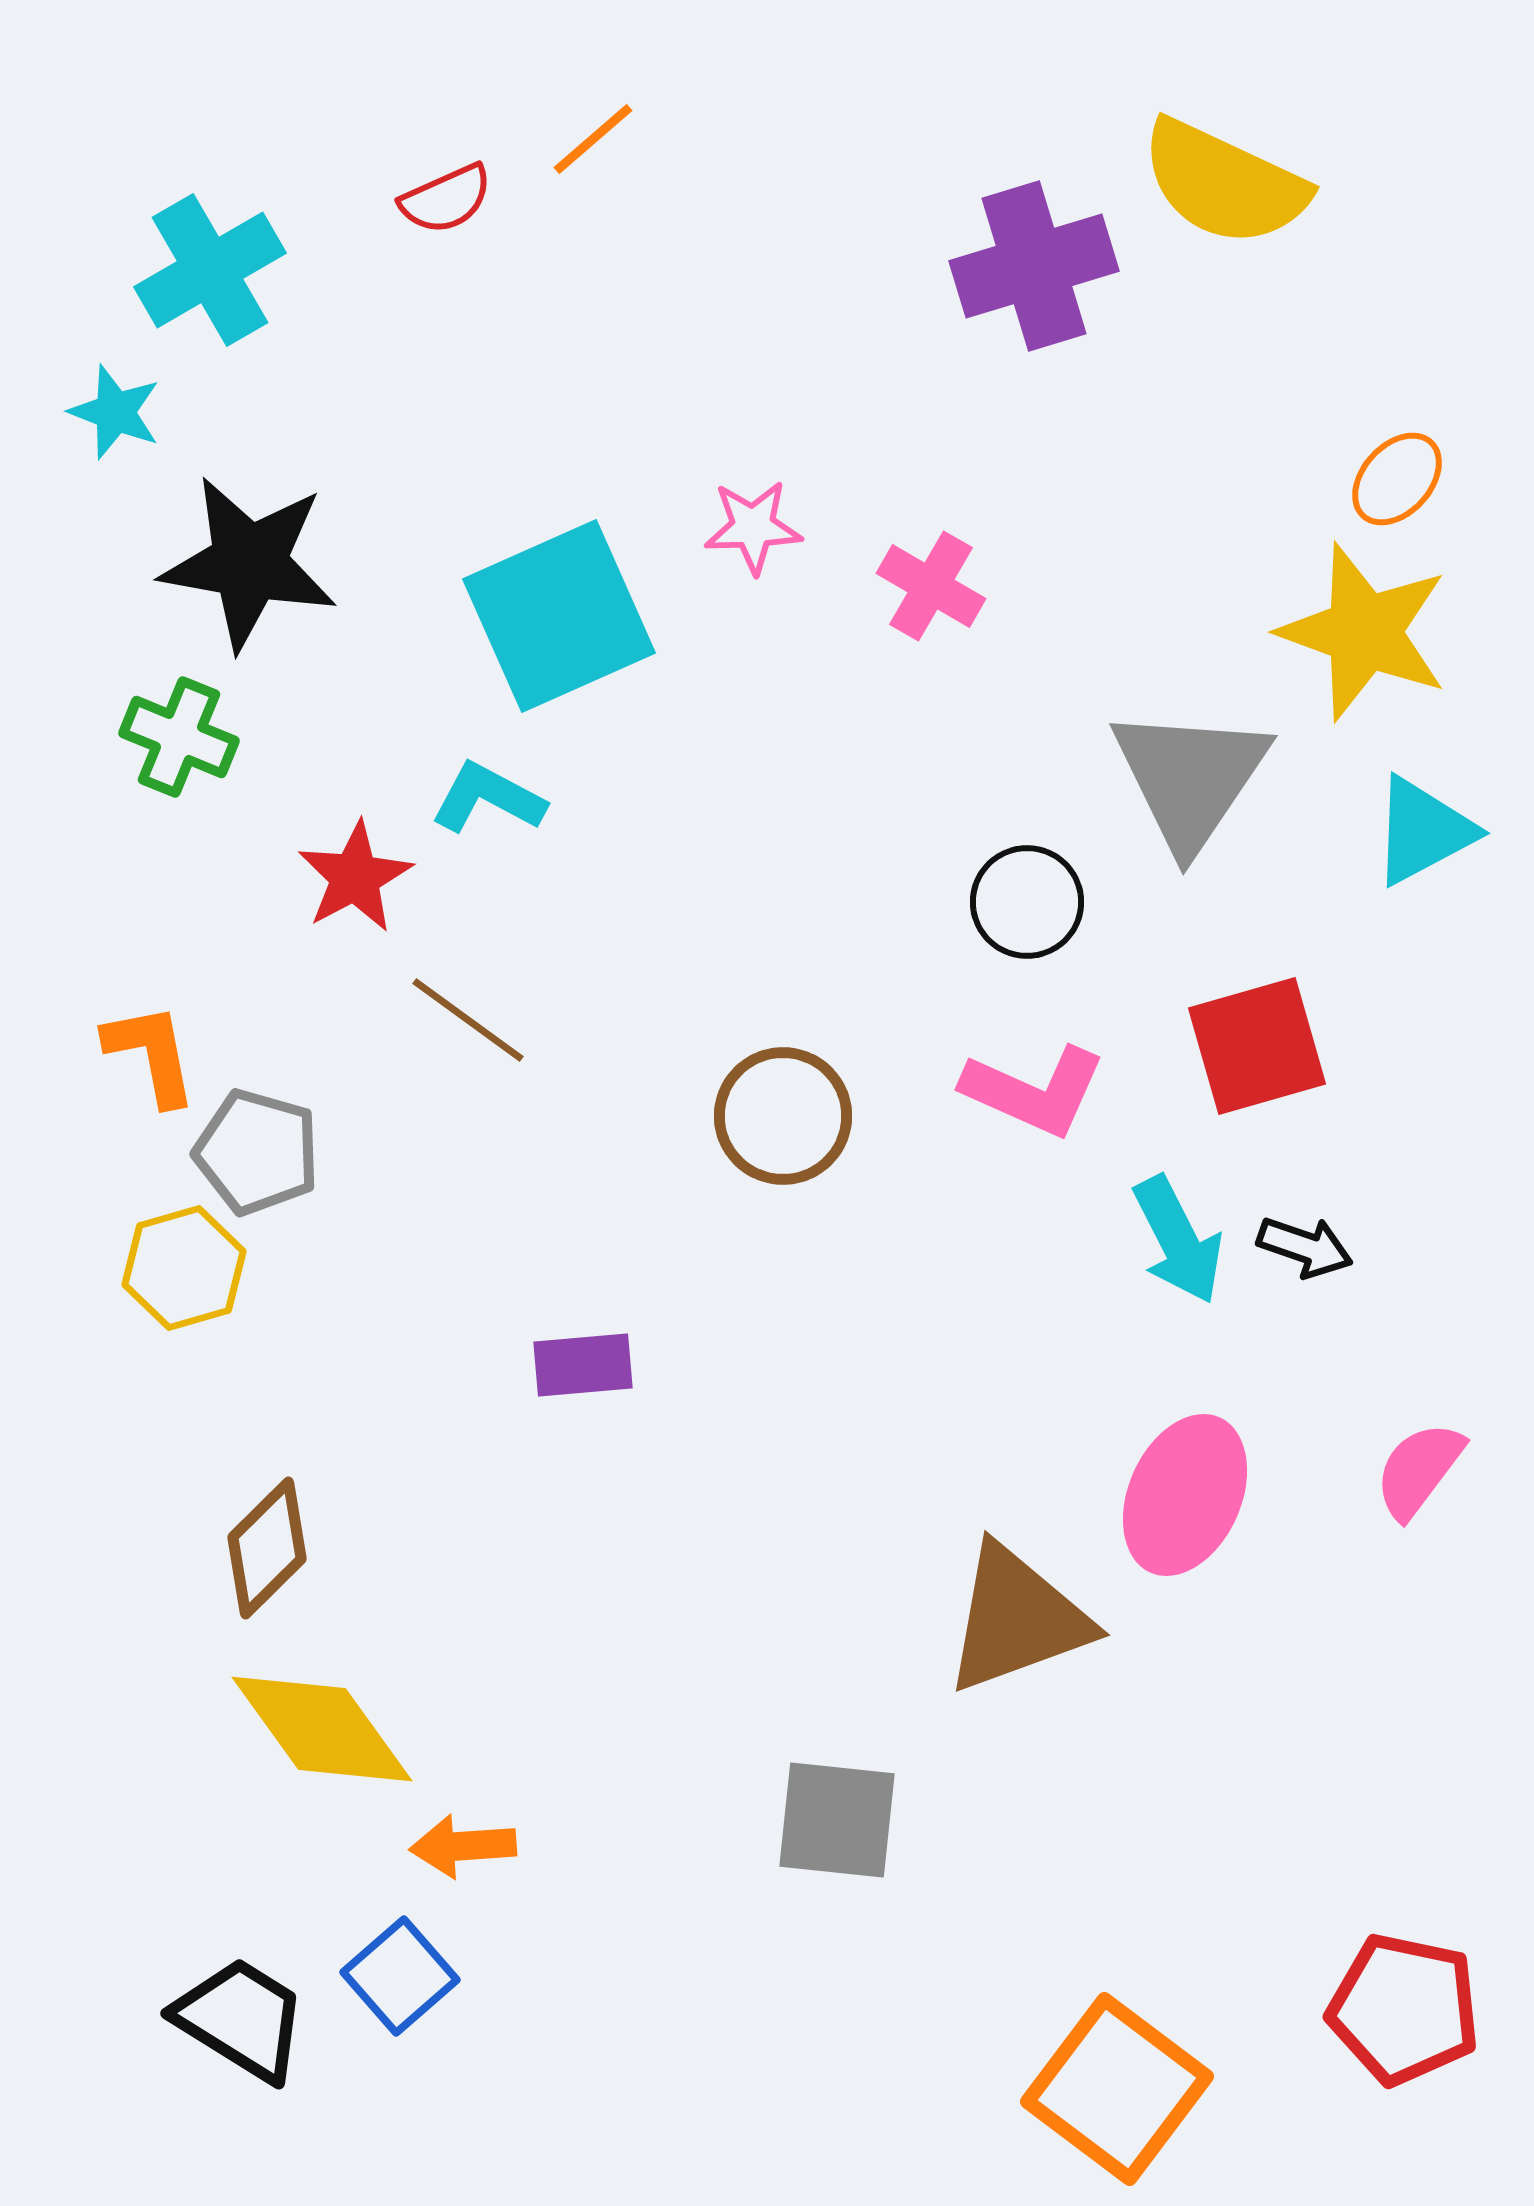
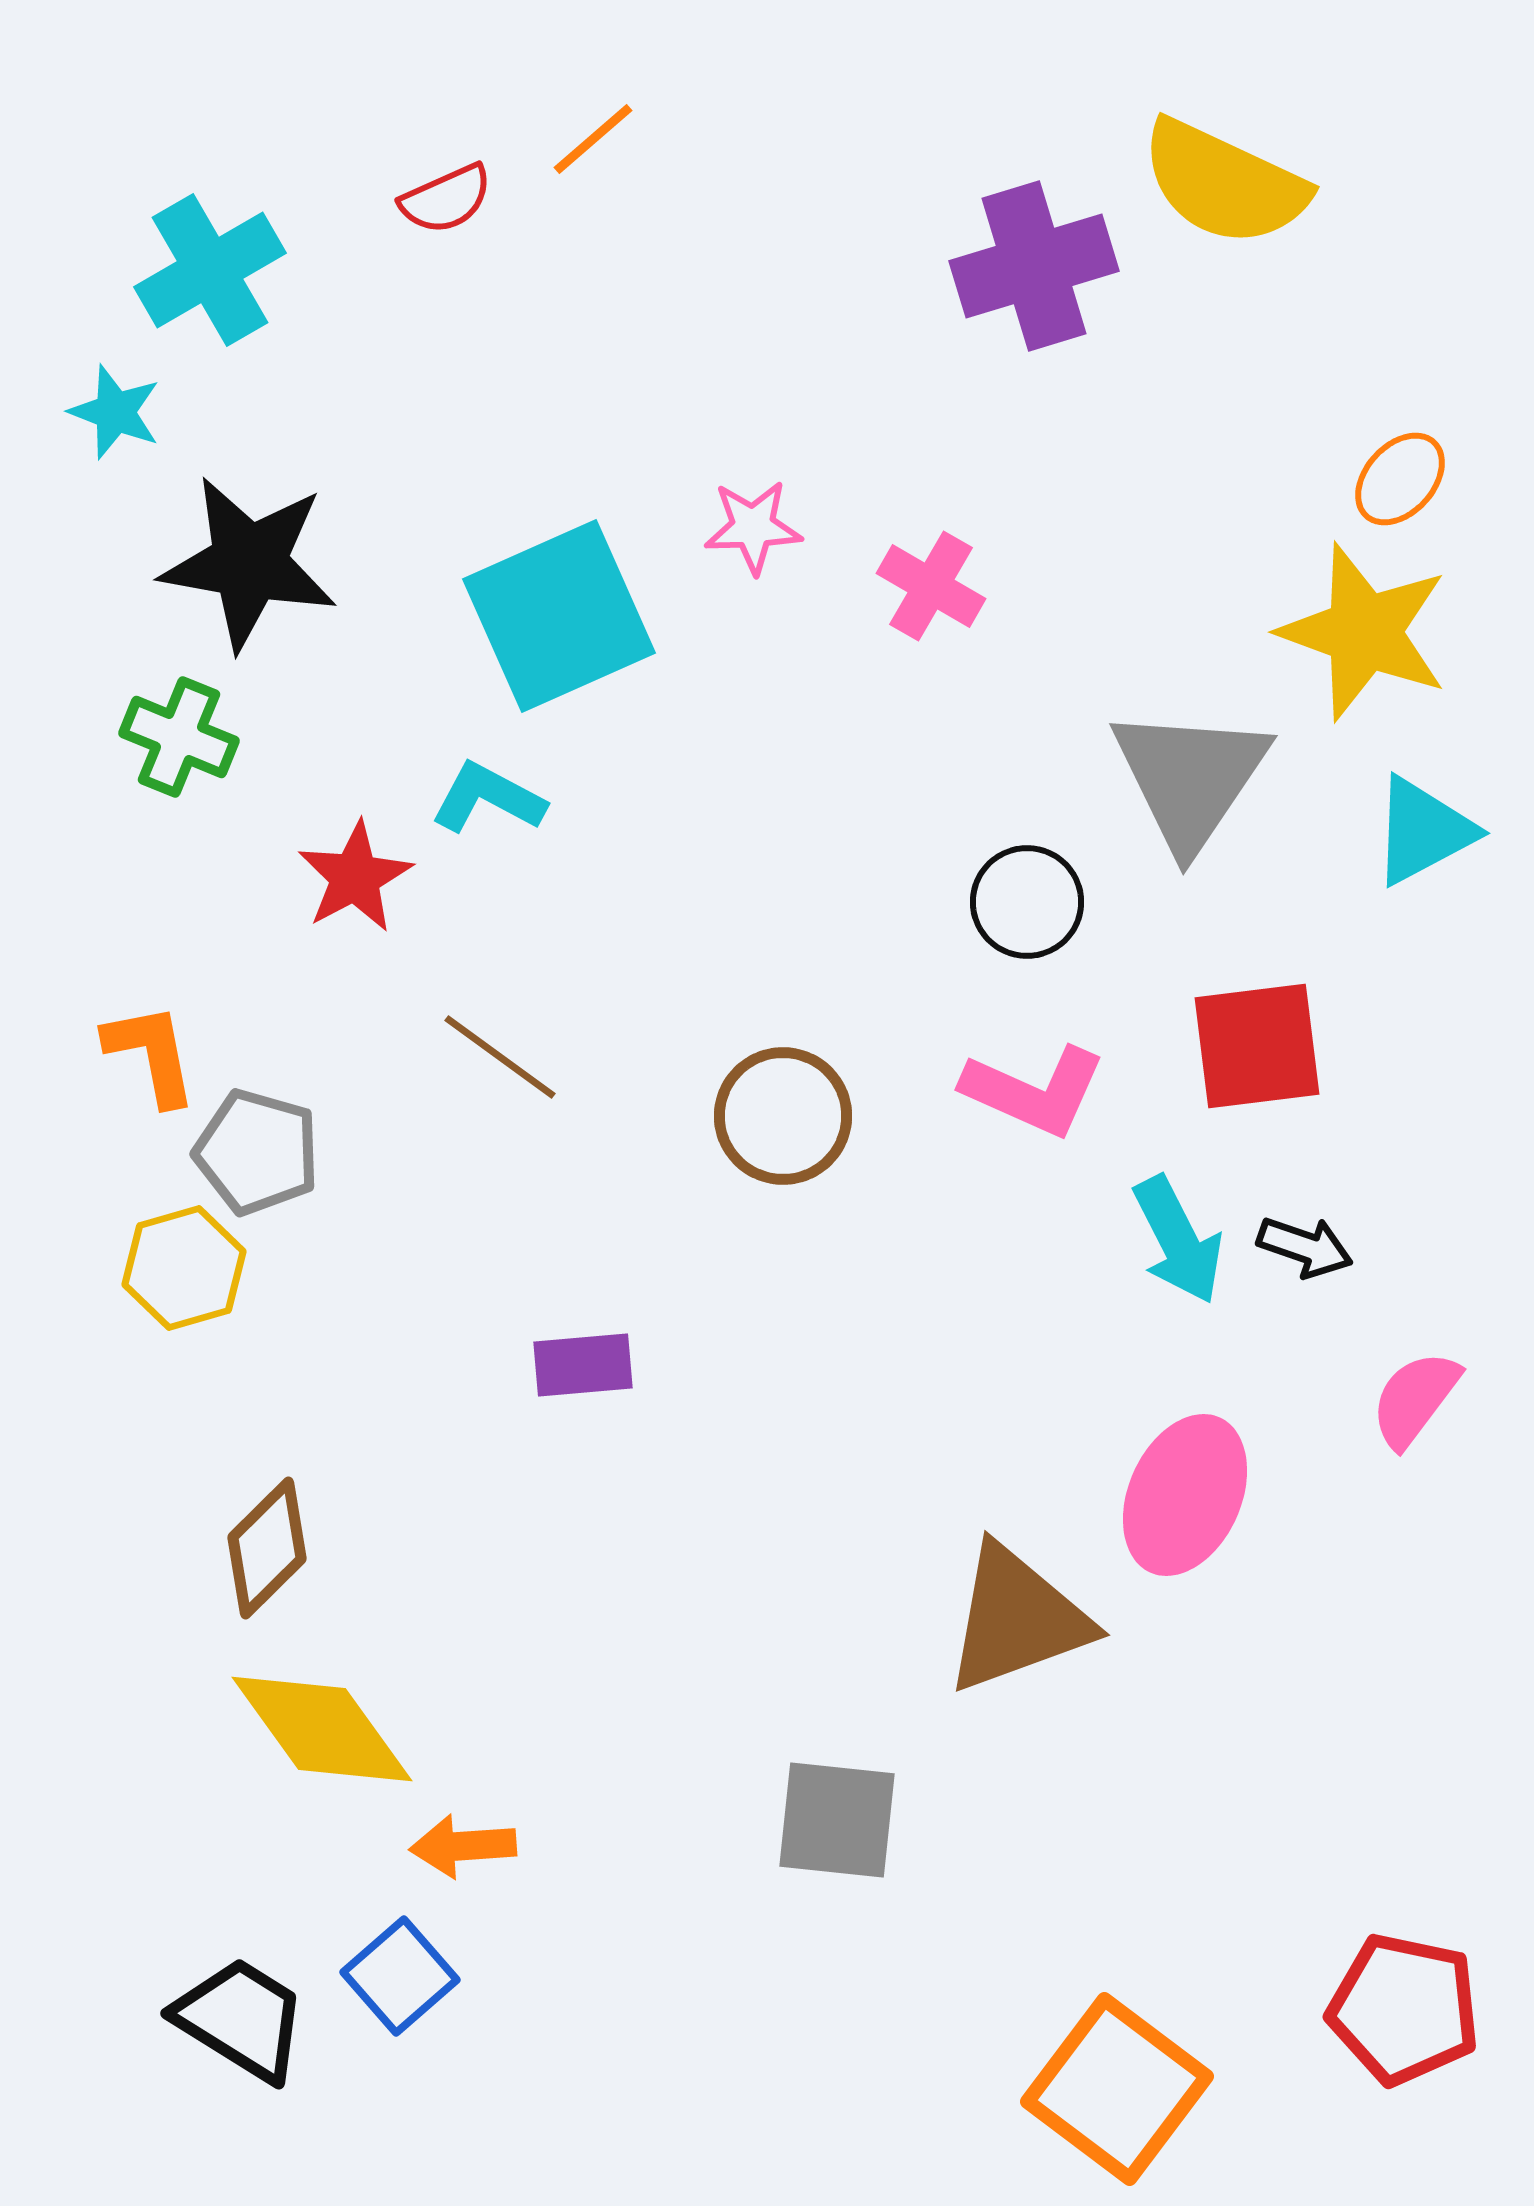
orange ellipse: moved 3 px right
brown line: moved 32 px right, 37 px down
red square: rotated 9 degrees clockwise
pink semicircle: moved 4 px left, 71 px up
